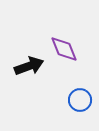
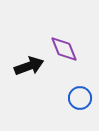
blue circle: moved 2 px up
